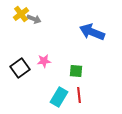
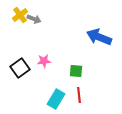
yellow cross: moved 1 px left, 1 px down
blue arrow: moved 7 px right, 5 px down
cyan rectangle: moved 3 px left, 2 px down
